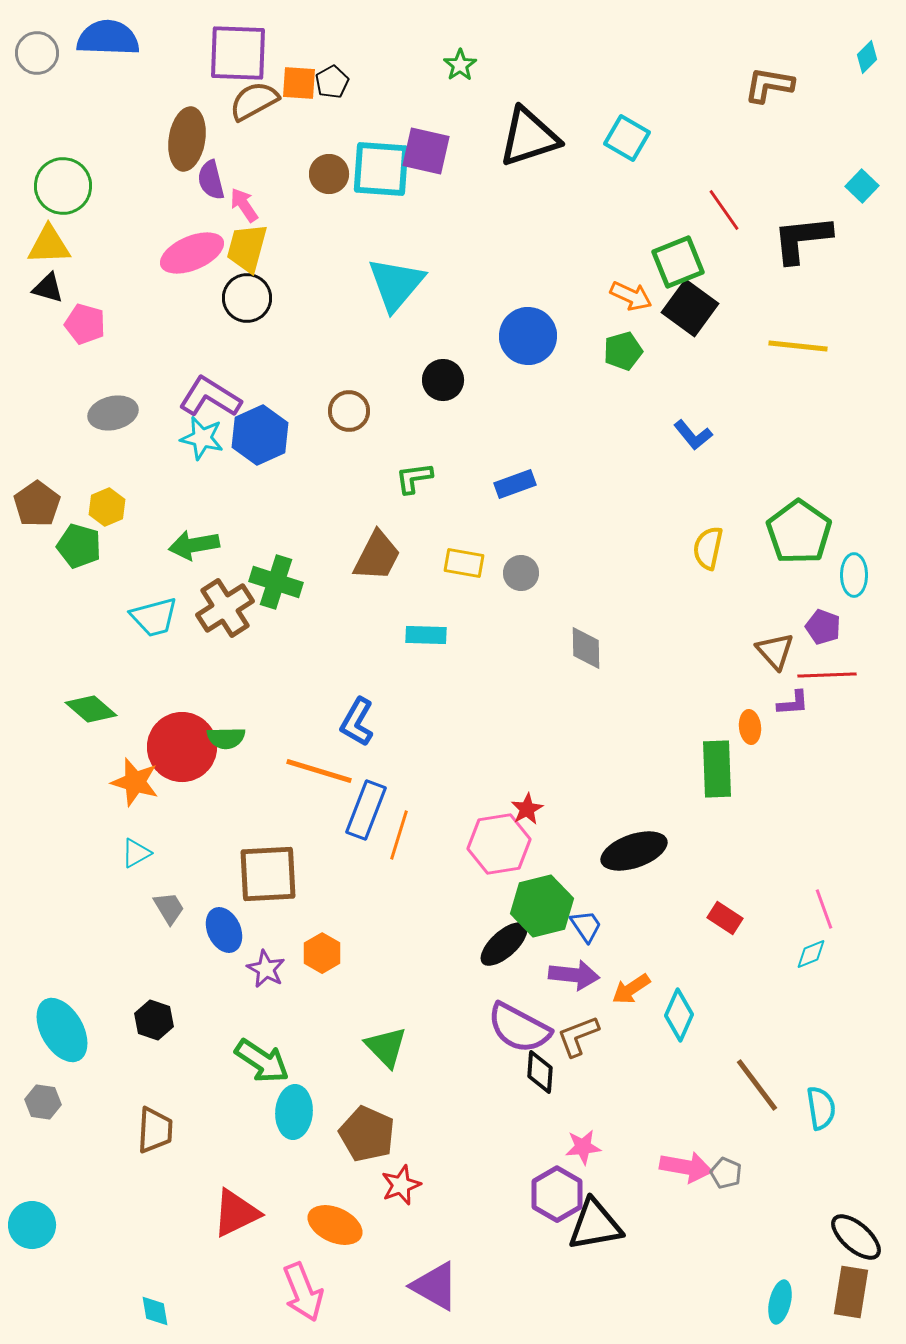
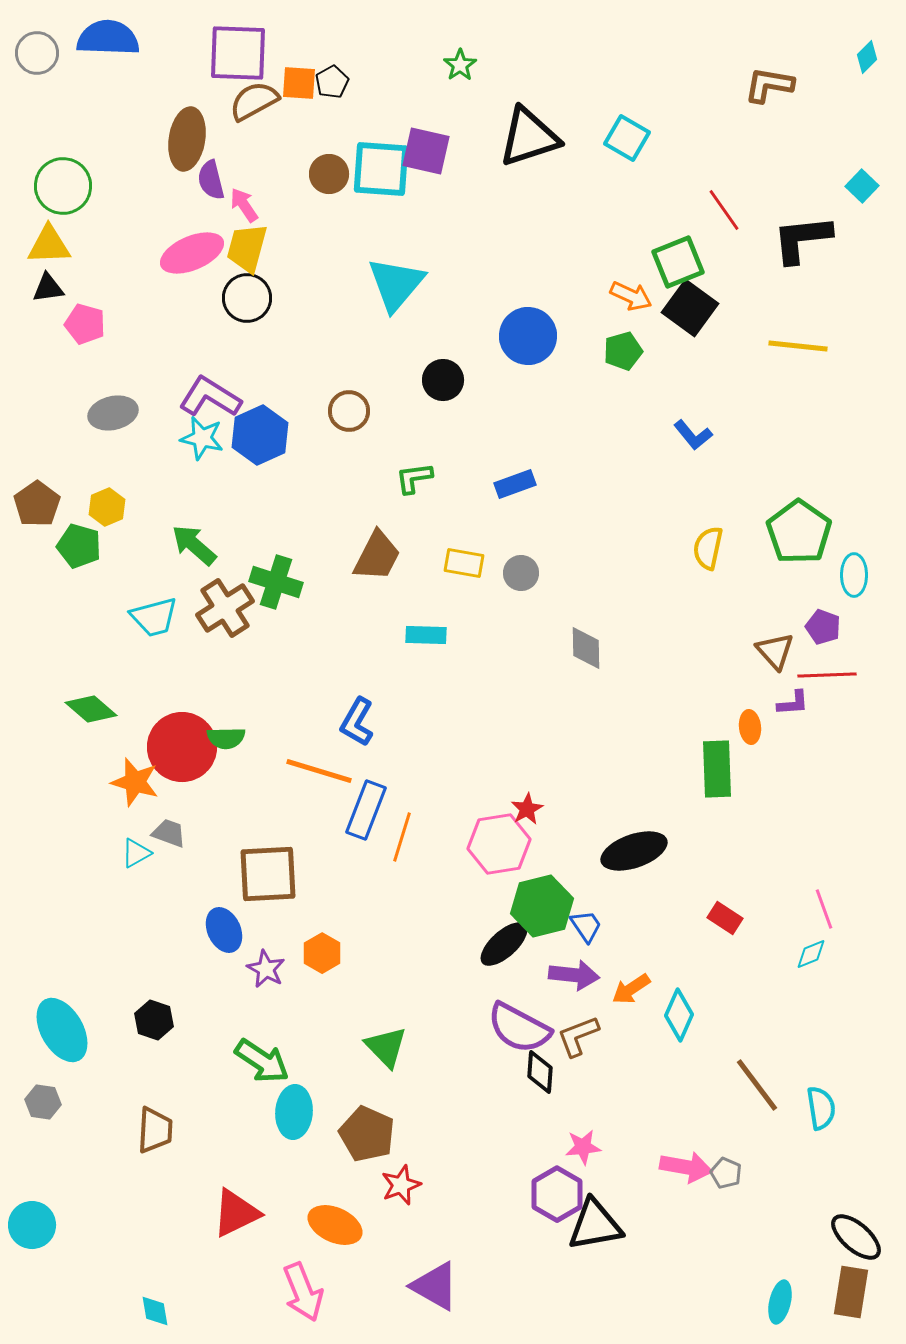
black triangle at (48, 288): rotated 24 degrees counterclockwise
green arrow at (194, 545): rotated 51 degrees clockwise
orange line at (399, 835): moved 3 px right, 2 px down
gray trapezoid at (169, 908): moved 75 px up; rotated 39 degrees counterclockwise
